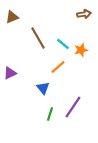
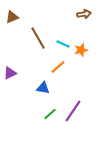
cyan line: rotated 16 degrees counterclockwise
blue triangle: rotated 40 degrees counterclockwise
purple line: moved 4 px down
green line: rotated 32 degrees clockwise
